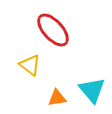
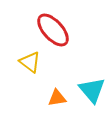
yellow triangle: moved 3 px up
